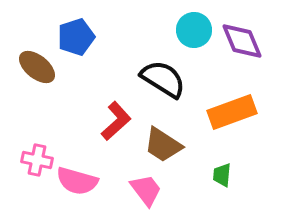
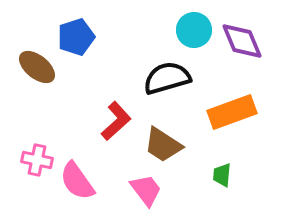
black semicircle: moved 4 px right, 1 px up; rotated 48 degrees counterclockwise
pink semicircle: rotated 39 degrees clockwise
